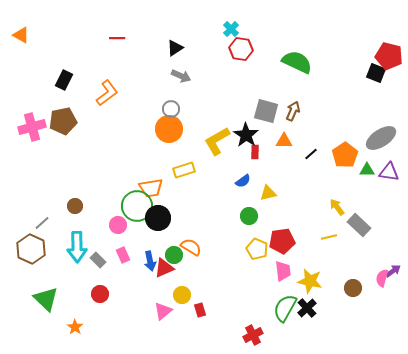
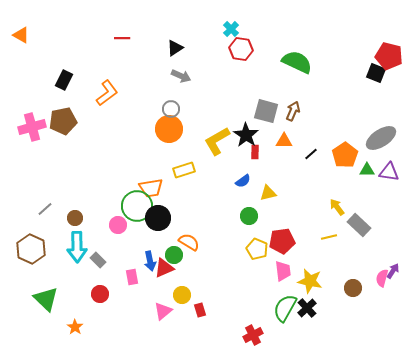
red line at (117, 38): moved 5 px right
brown circle at (75, 206): moved 12 px down
gray line at (42, 223): moved 3 px right, 14 px up
orange semicircle at (191, 247): moved 2 px left, 5 px up
pink rectangle at (123, 255): moved 9 px right, 22 px down; rotated 14 degrees clockwise
purple arrow at (393, 271): rotated 21 degrees counterclockwise
